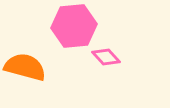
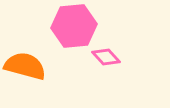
orange semicircle: moved 1 px up
